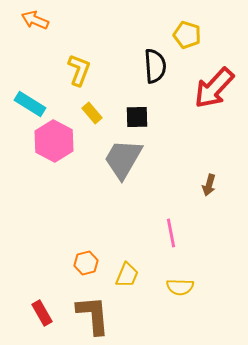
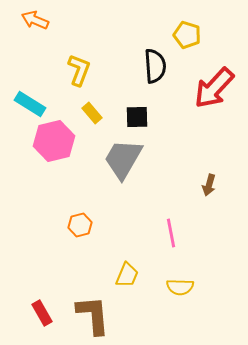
pink hexagon: rotated 18 degrees clockwise
orange hexagon: moved 6 px left, 38 px up
